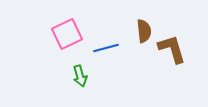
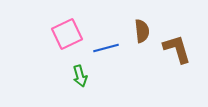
brown semicircle: moved 2 px left
brown L-shape: moved 5 px right
